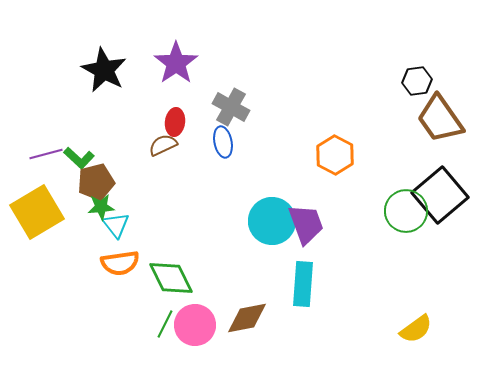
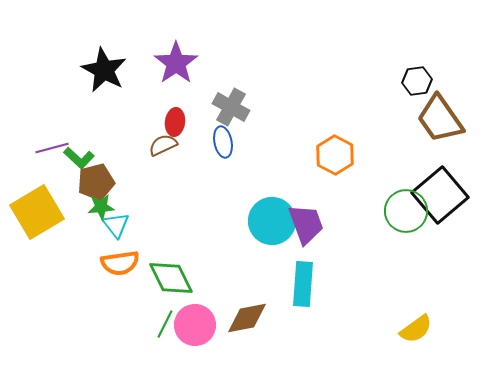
purple line: moved 6 px right, 6 px up
